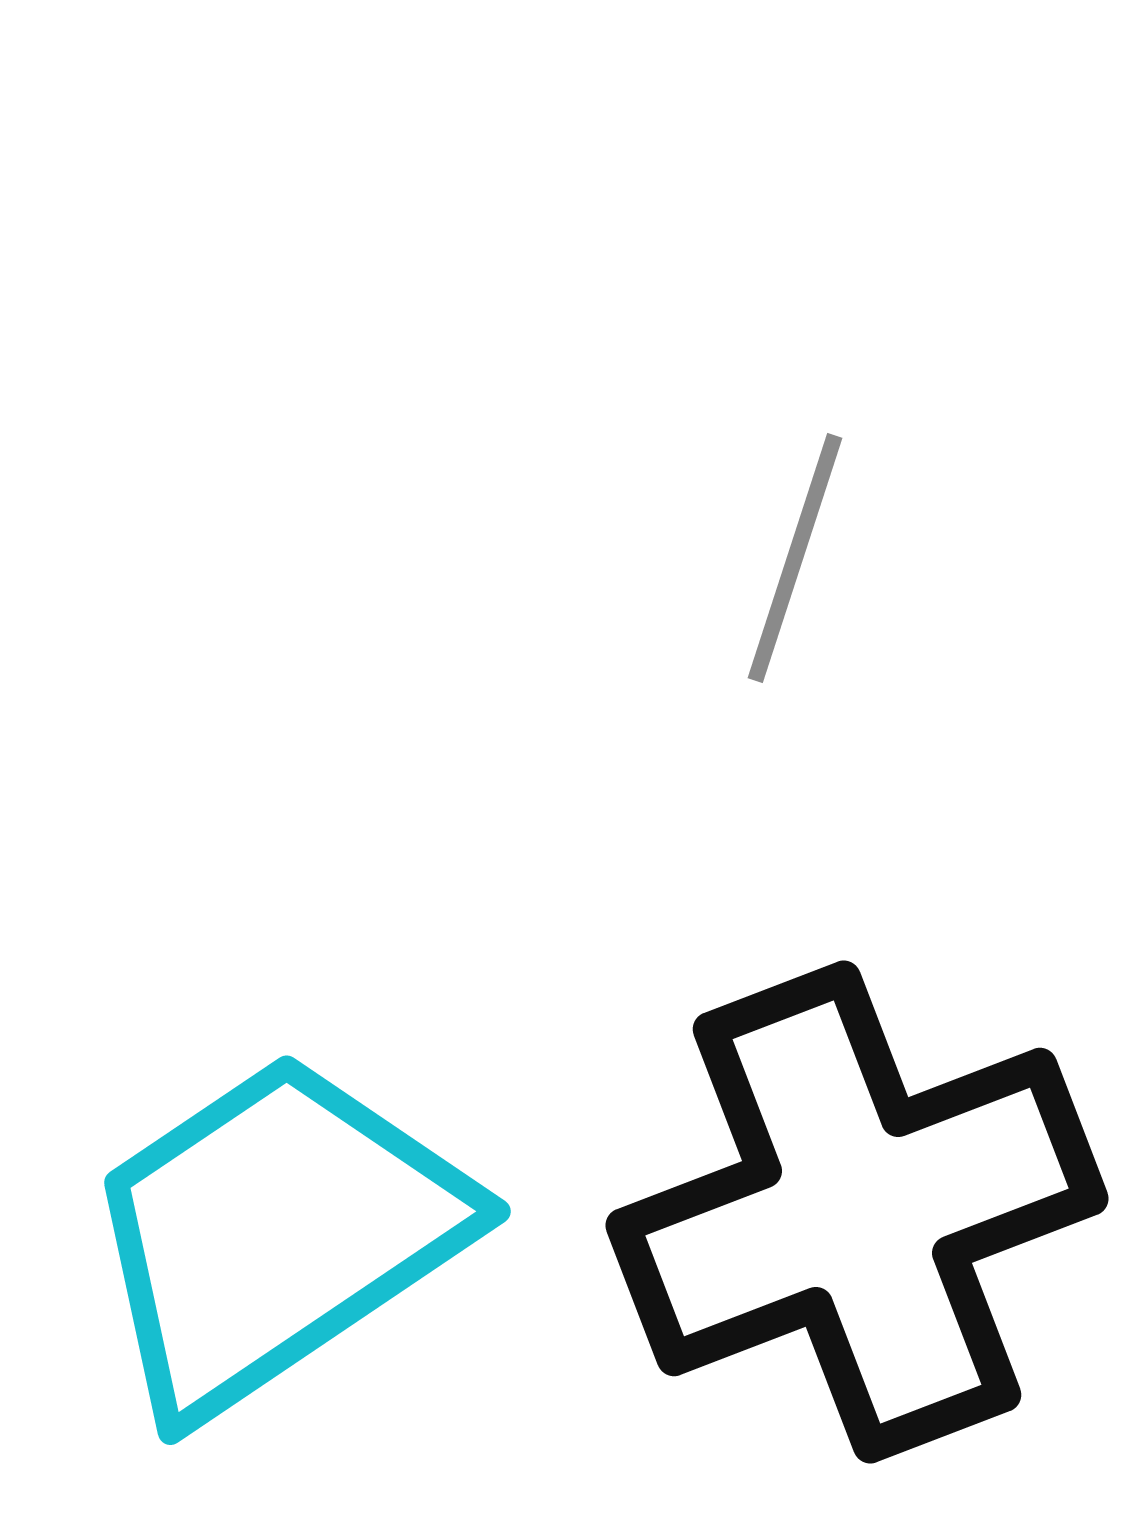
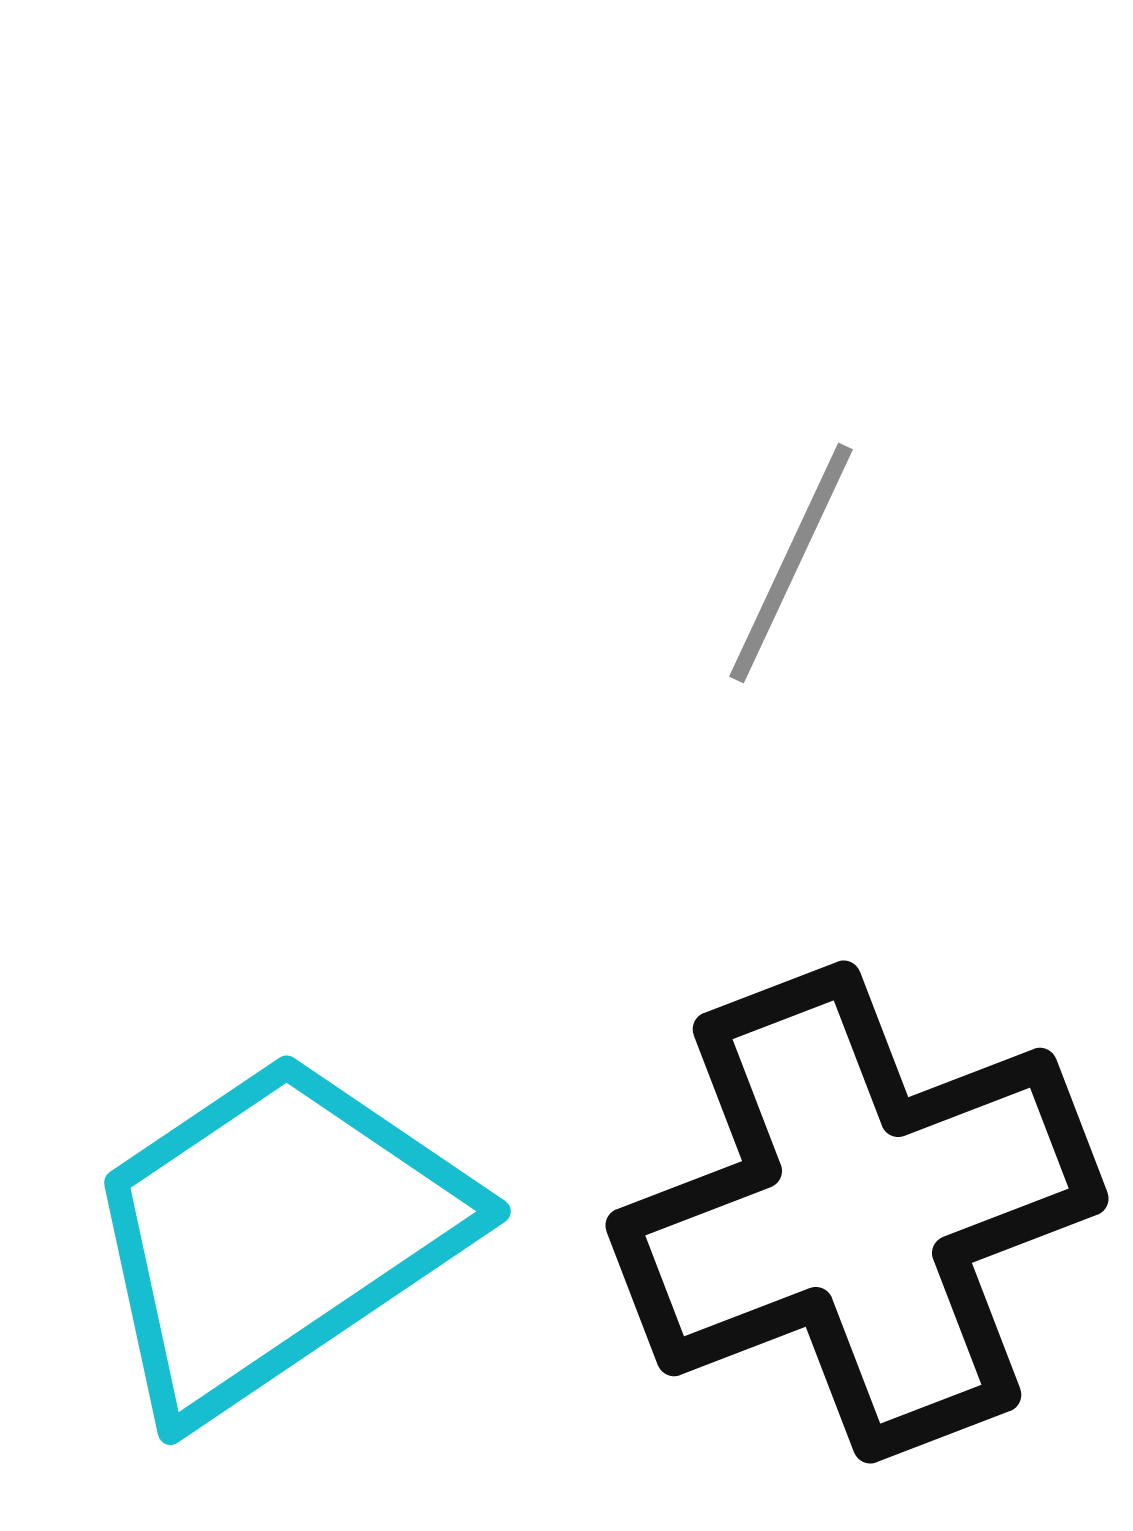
gray line: moved 4 px left, 5 px down; rotated 7 degrees clockwise
